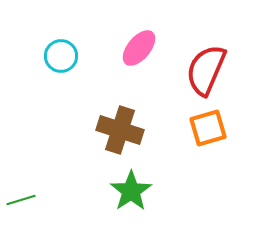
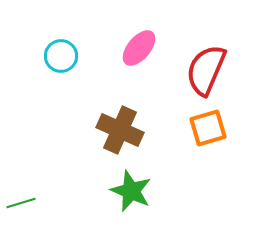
brown cross: rotated 6 degrees clockwise
green star: rotated 15 degrees counterclockwise
green line: moved 3 px down
